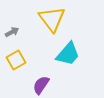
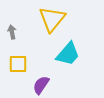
yellow triangle: rotated 16 degrees clockwise
gray arrow: rotated 72 degrees counterclockwise
yellow square: moved 2 px right, 4 px down; rotated 30 degrees clockwise
